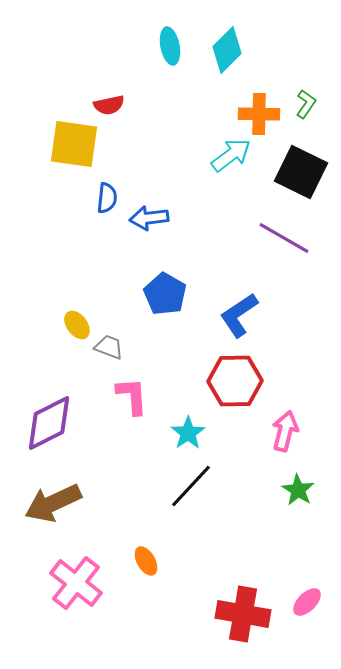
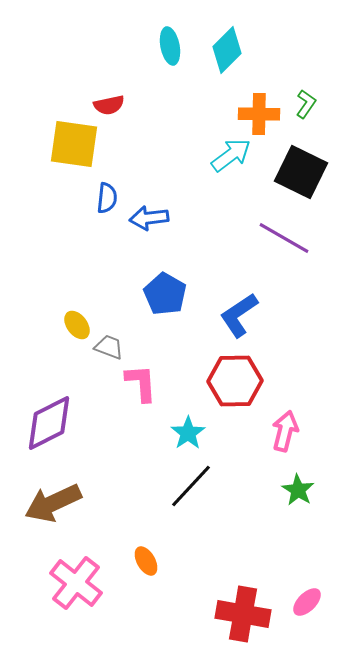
pink L-shape: moved 9 px right, 13 px up
